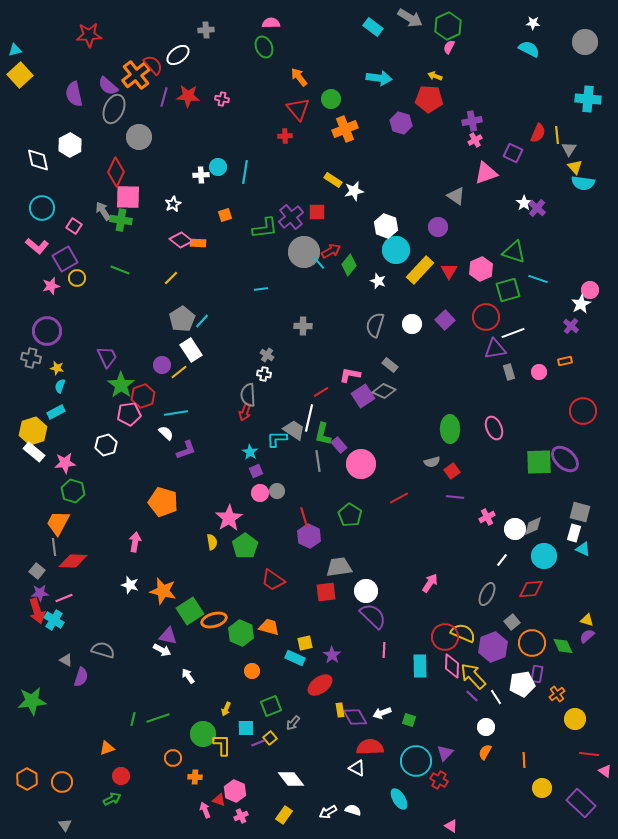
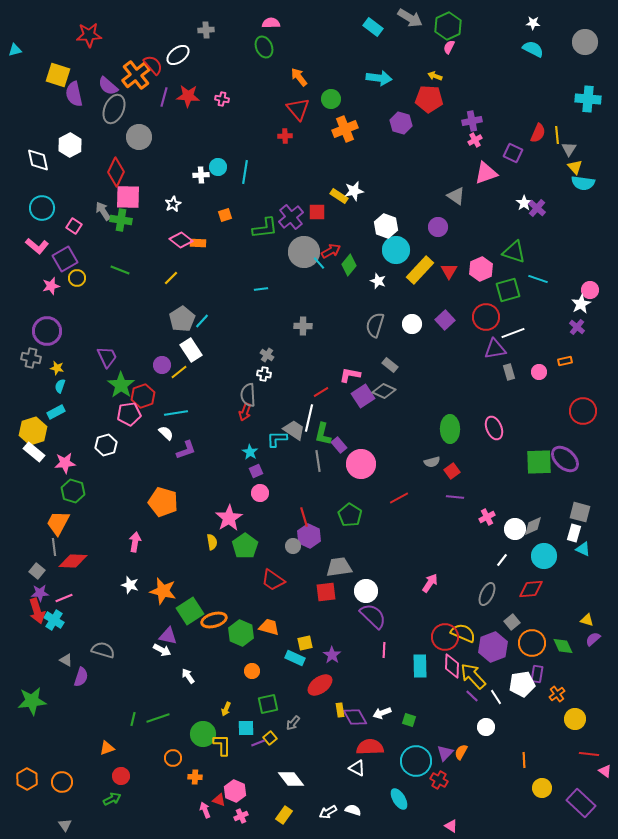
cyan semicircle at (529, 49): moved 4 px right
yellow square at (20, 75): moved 38 px right; rotated 30 degrees counterclockwise
yellow rectangle at (333, 180): moved 6 px right, 16 px down
purple cross at (571, 326): moved 6 px right, 1 px down
gray circle at (277, 491): moved 16 px right, 55 px down
purple semicircle at (587, 636): moved 6 px right, 3 px down
green square at (271, 706): moved 3 px left, 2 px up; rotated 10 degrees clockwise
orange semicircle at (485, 752): moved 24 px left
